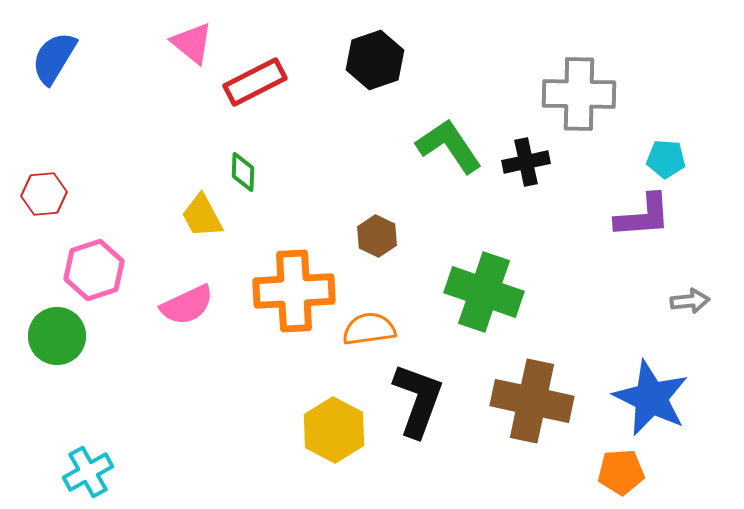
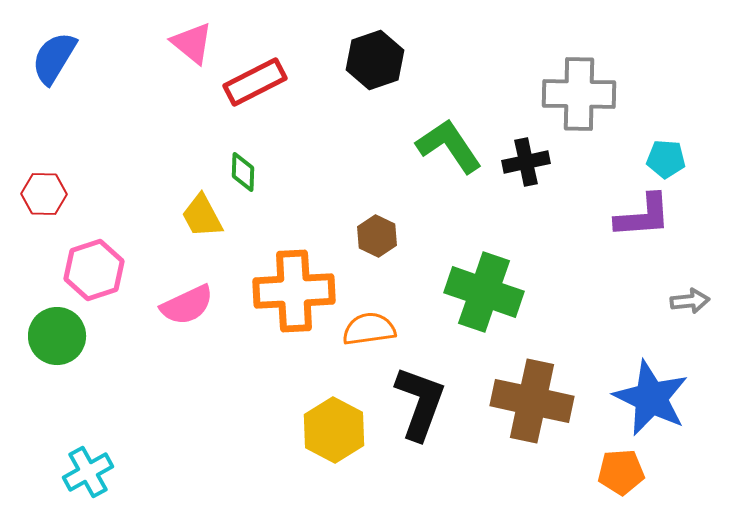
red hexagon: rotated 6 degrees clockwise
black L-shape: moved 2 px right, 3 px down
